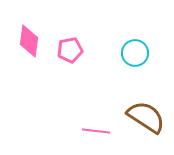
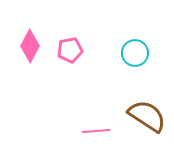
pink diamond: moved 1 px right, 5 px down; rotated 20 degrees clockwise
brown semicircle: moved 1 px right, 1 px up
pink line: rotated 12 degrees counterclockwise
